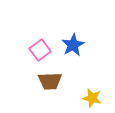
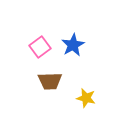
pink square: moved 3 px up
yellow star: moved 6 px left
